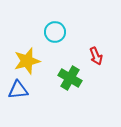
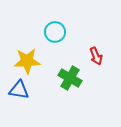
yellow star: rotated 12 degrees clockwise
blue triangle: moved 1 px right; rotated 15 degrees clockwise
